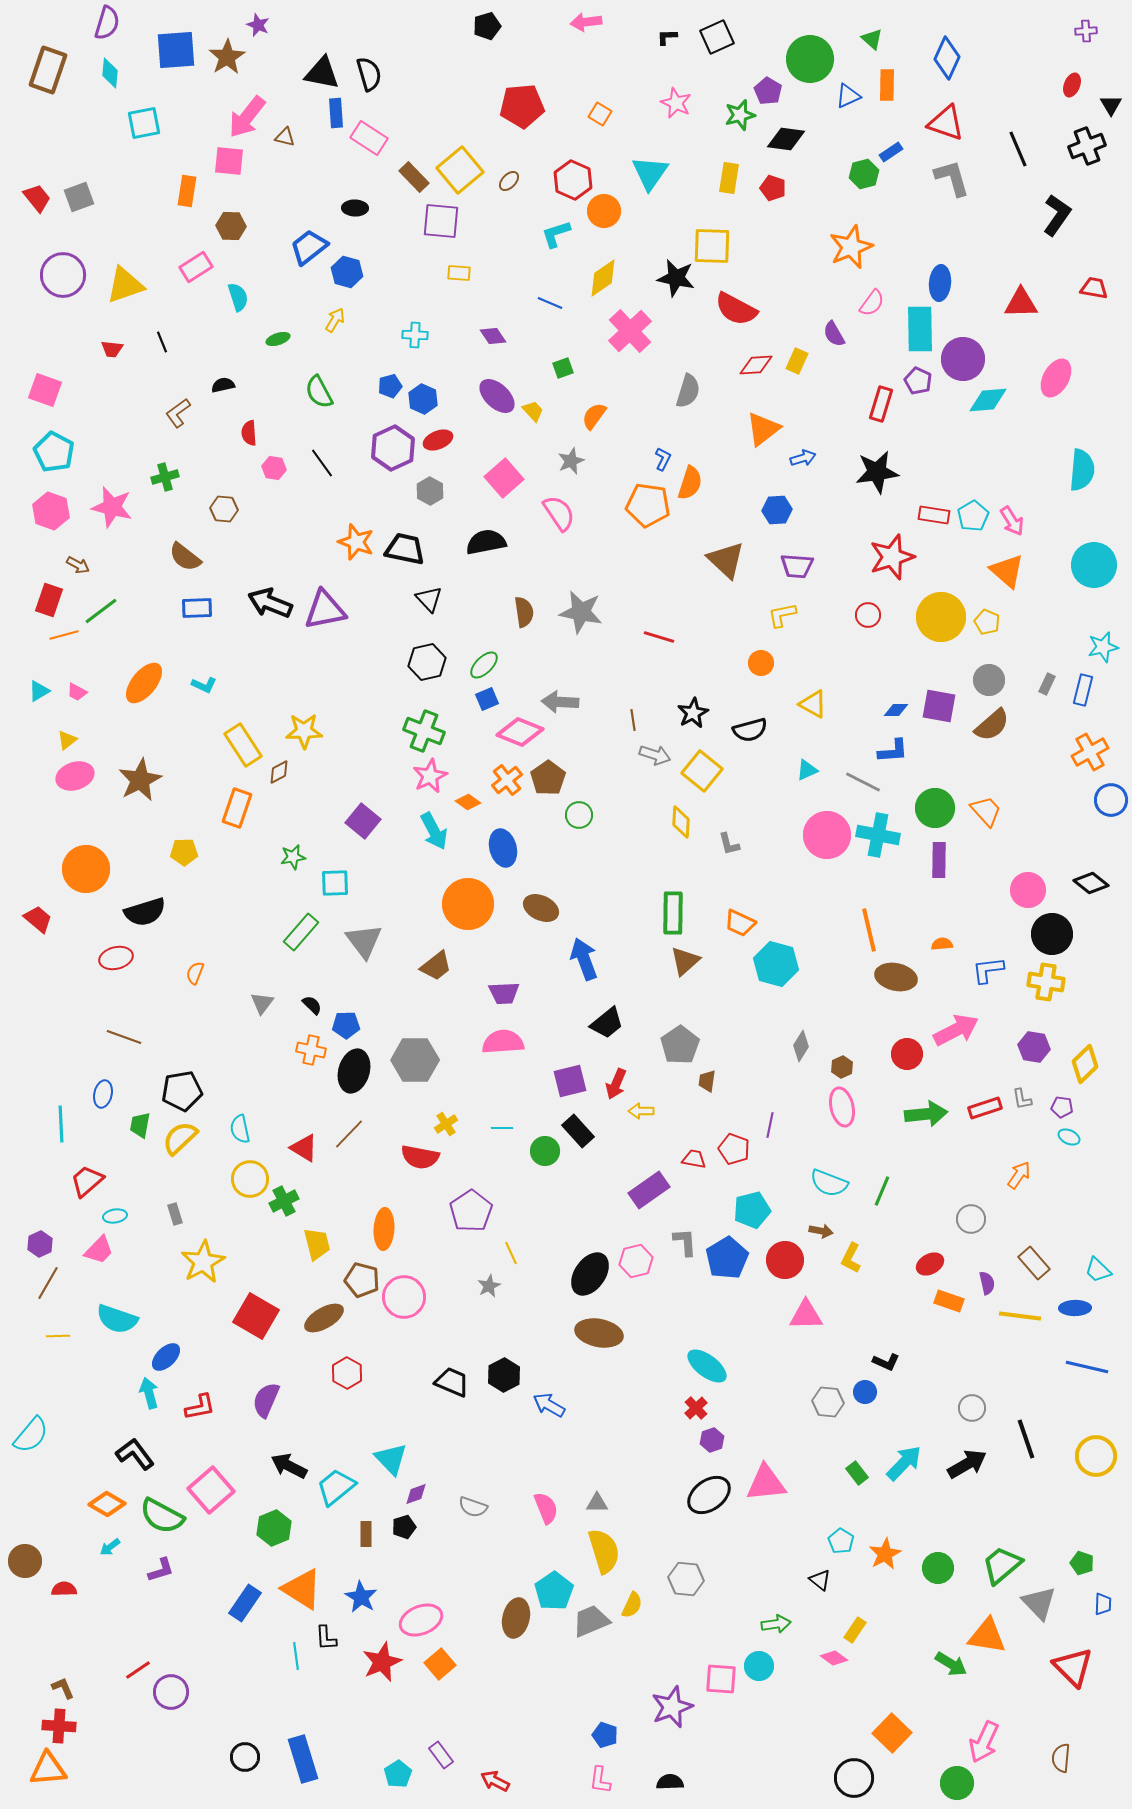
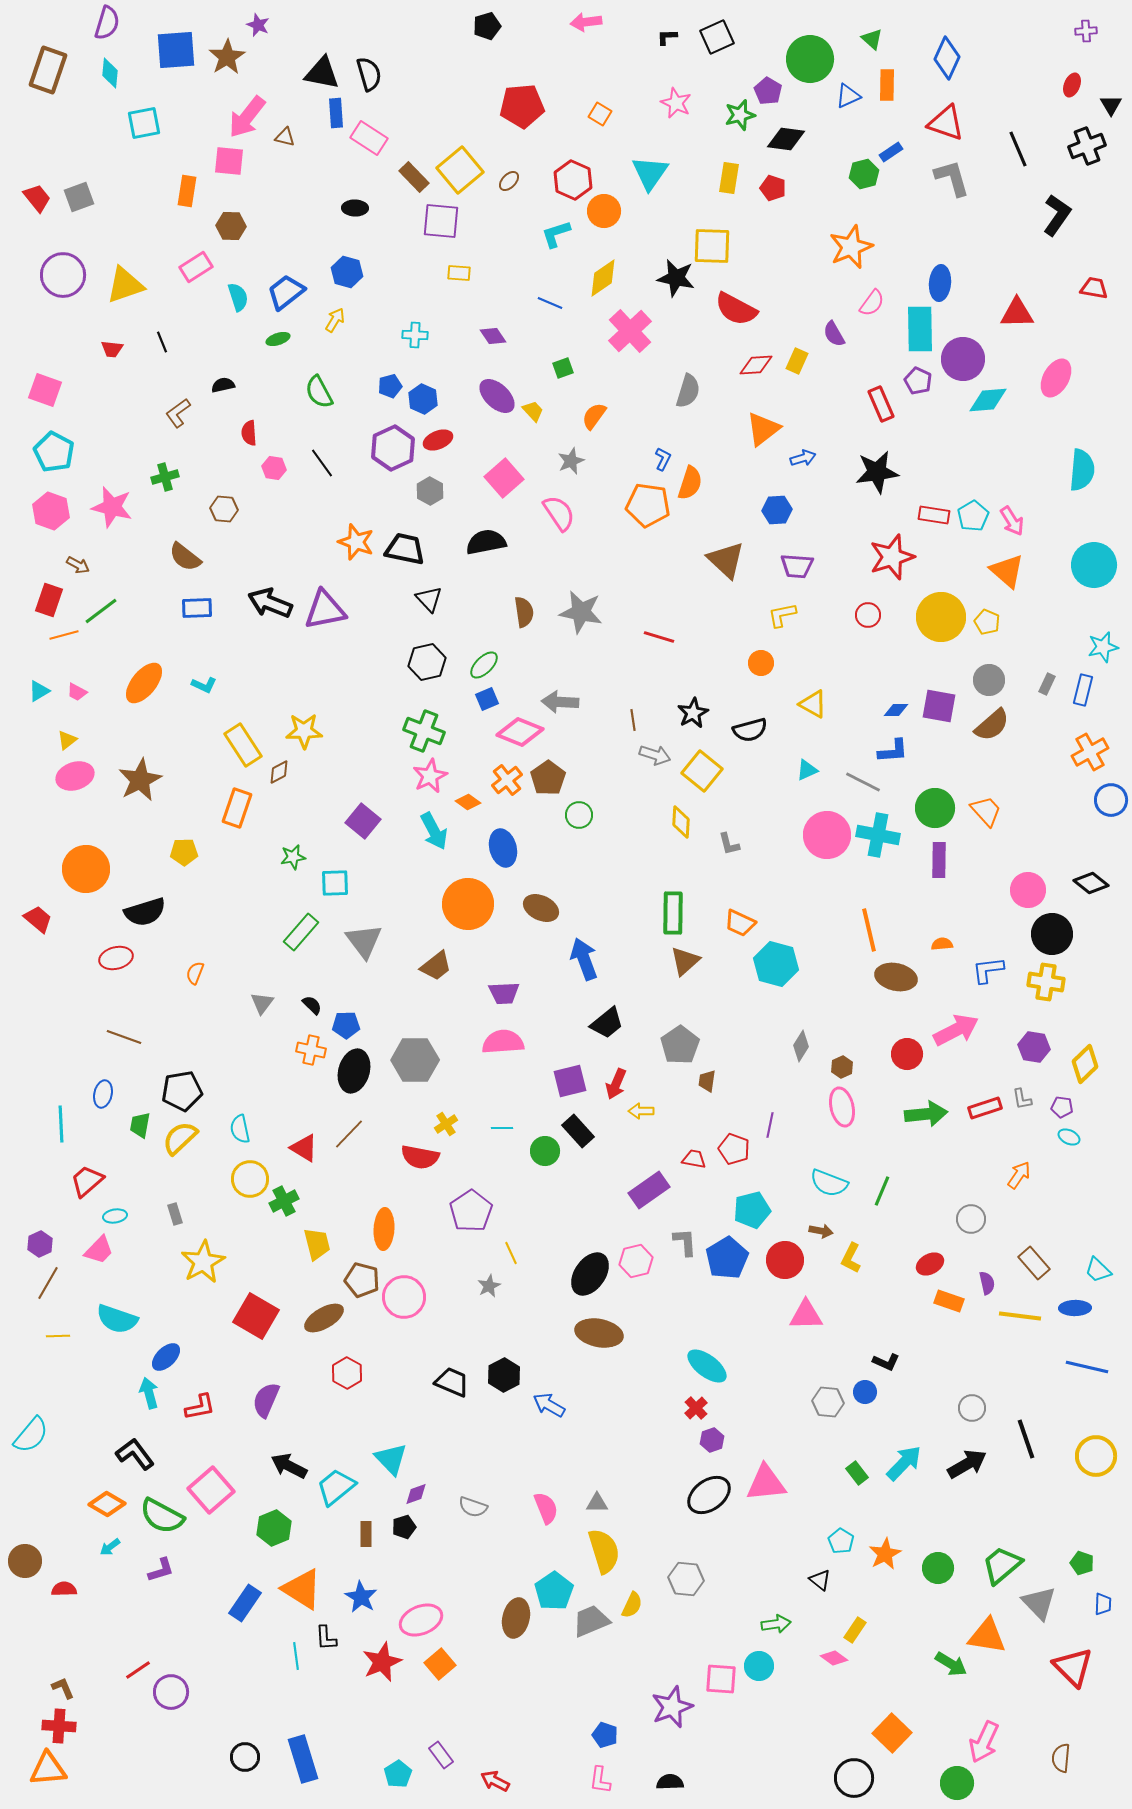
blue trapezoid at (309, 247): moved 23 px left, 45 px down
red triangle at (1021, 303): moved 4 px left, 10 px down
red rectangle at (881, 404): rotated 40 degrees counterclockwise
